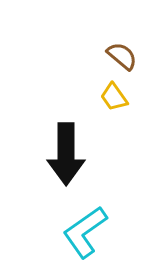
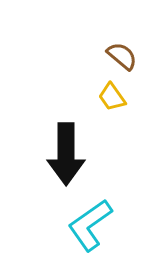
yellow trapezoid: moved 2 px left
cyan L-shape: moved 5 px right, 7 px up
